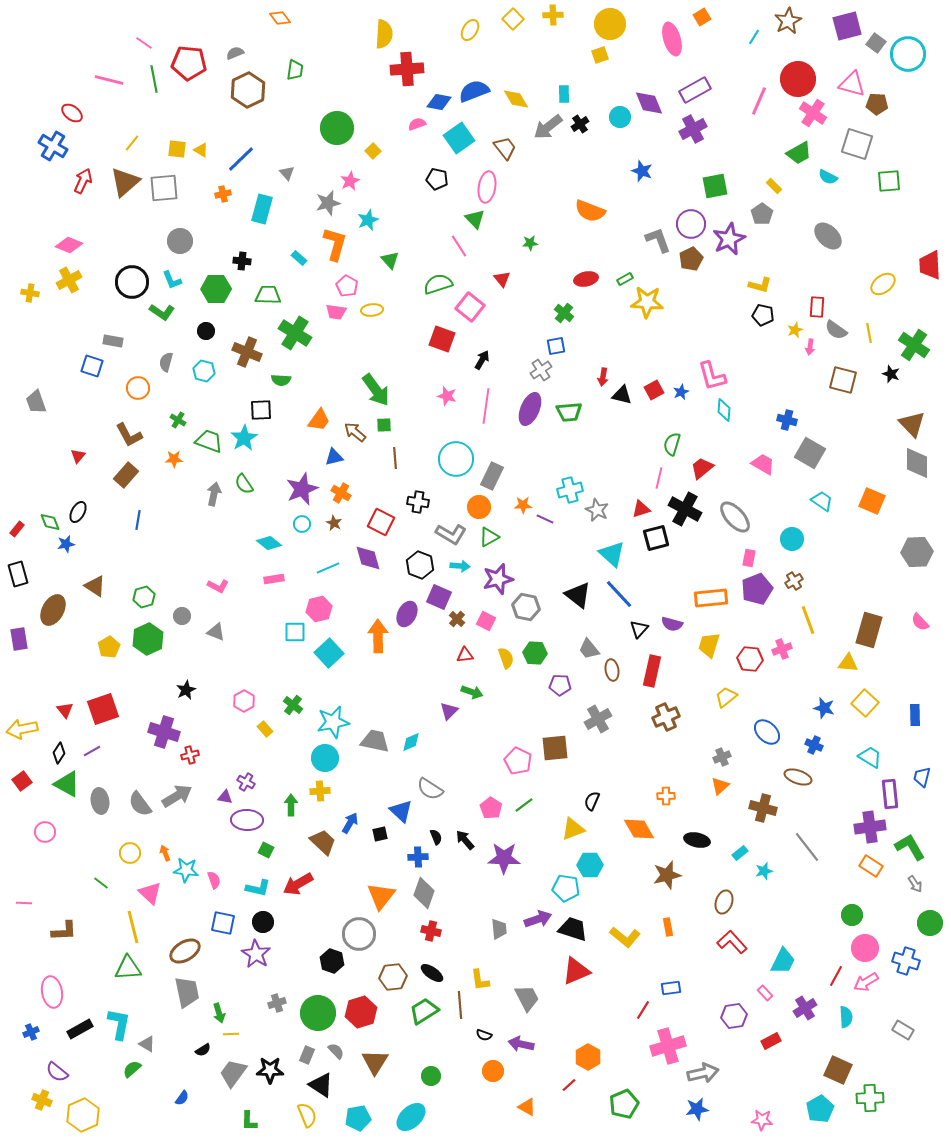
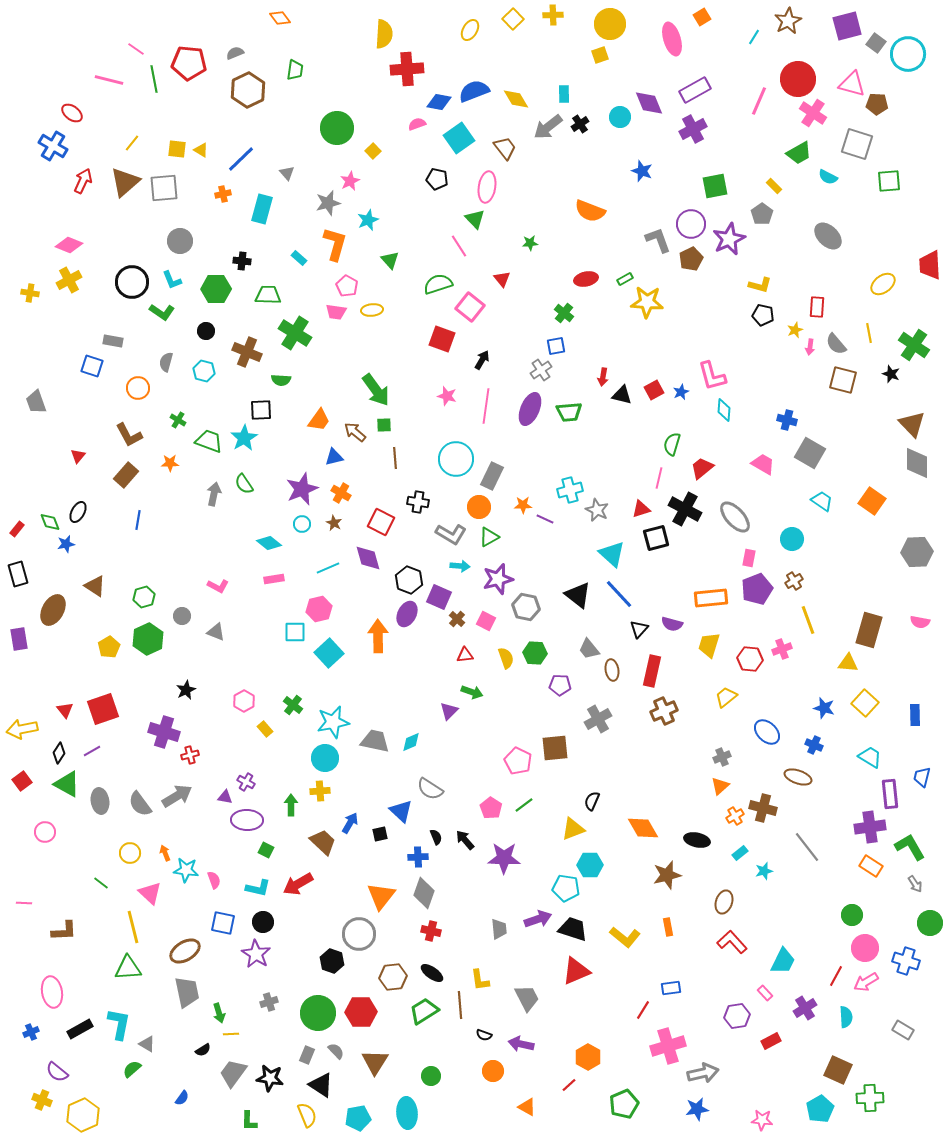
pink line at (144, 43): moved 8 px left, 6 px down
gray semicircle at (836, 330): moved 14 px down; rotated 15 degrees clockwise
orange star at (174, 459): moved 4 px left, 4 px down
orange square at (872, 501): rotated 12 degrees clockwise
black hexagon at (420, 565): moved 11 px left, 15 px down
pink semicircle at (920, 622): rotated 36 degrees counterclockwise
brown cross at (666, 717): moved 2 px left, 6 px up
orange cross at (666, 796): moved 69 px right, 20 px down; rotated 30 degrees counterclockwise
orange diamond at (639, 829): moved 4 px right, 1 px up
gray cross at (277, 1003): moved 8 px left, 1 px up
red hexagon at (361, 1012): rotated 16 degrees clockwise
purple hexagon at (734, 1016): moved 3 px right
black star at (270, 1070): moved 8 px down; rotated 8 degrees clockwise
cyan ellipse at (411, 1117): moved 4 px left, 4 px up; rotated 52 degrees counterclockwise
